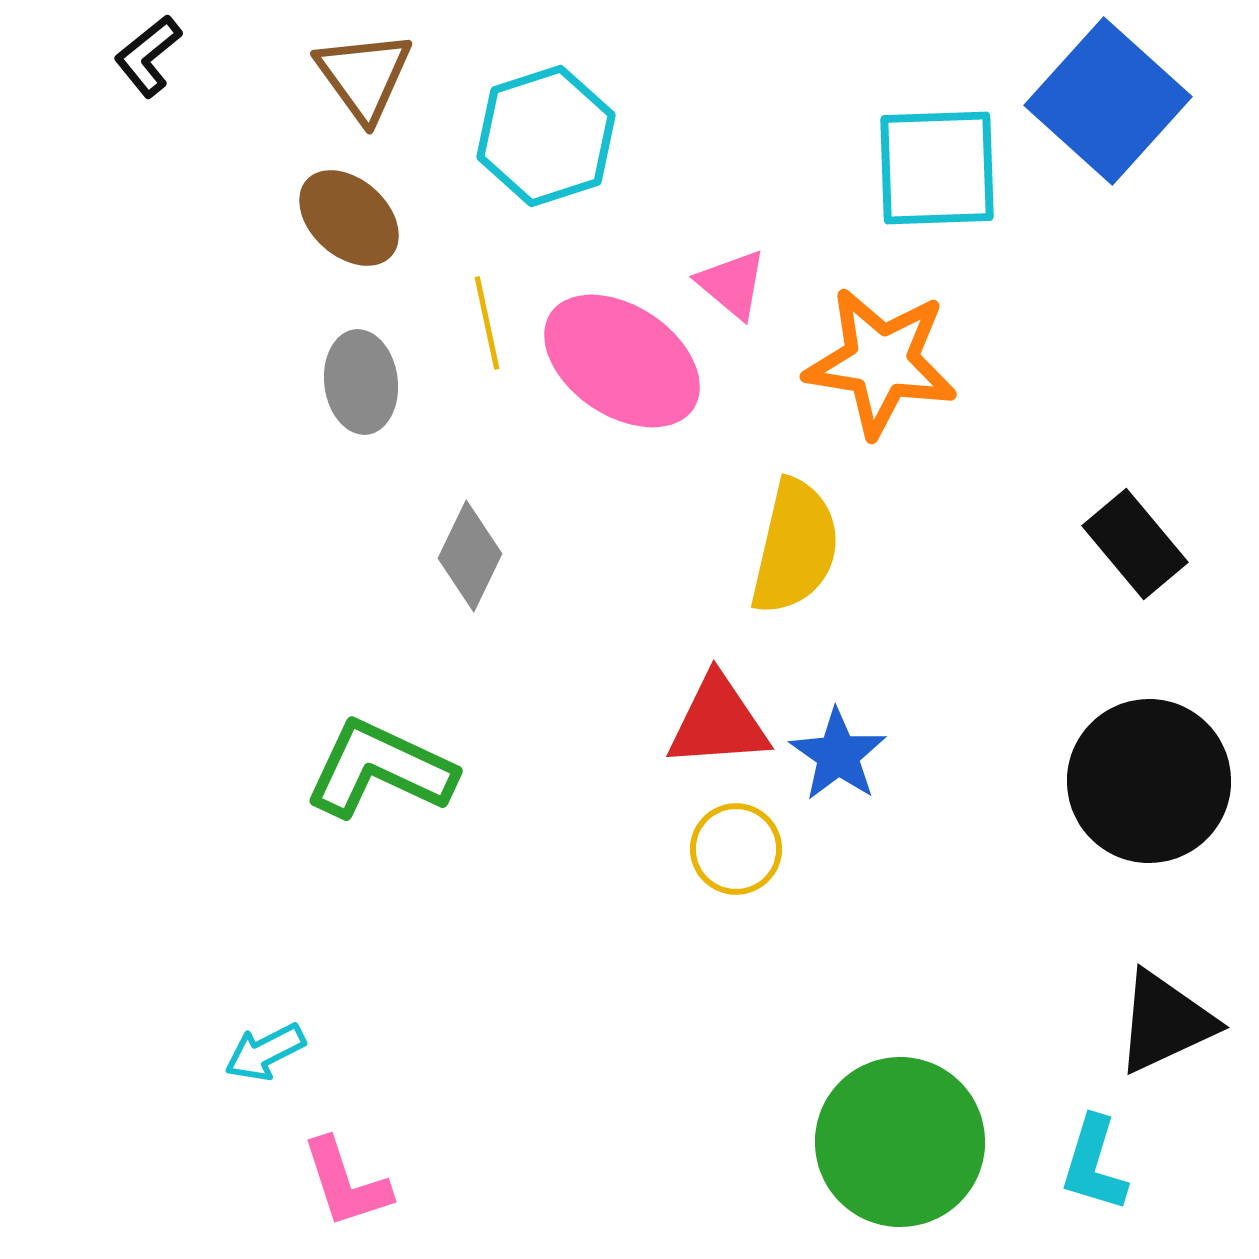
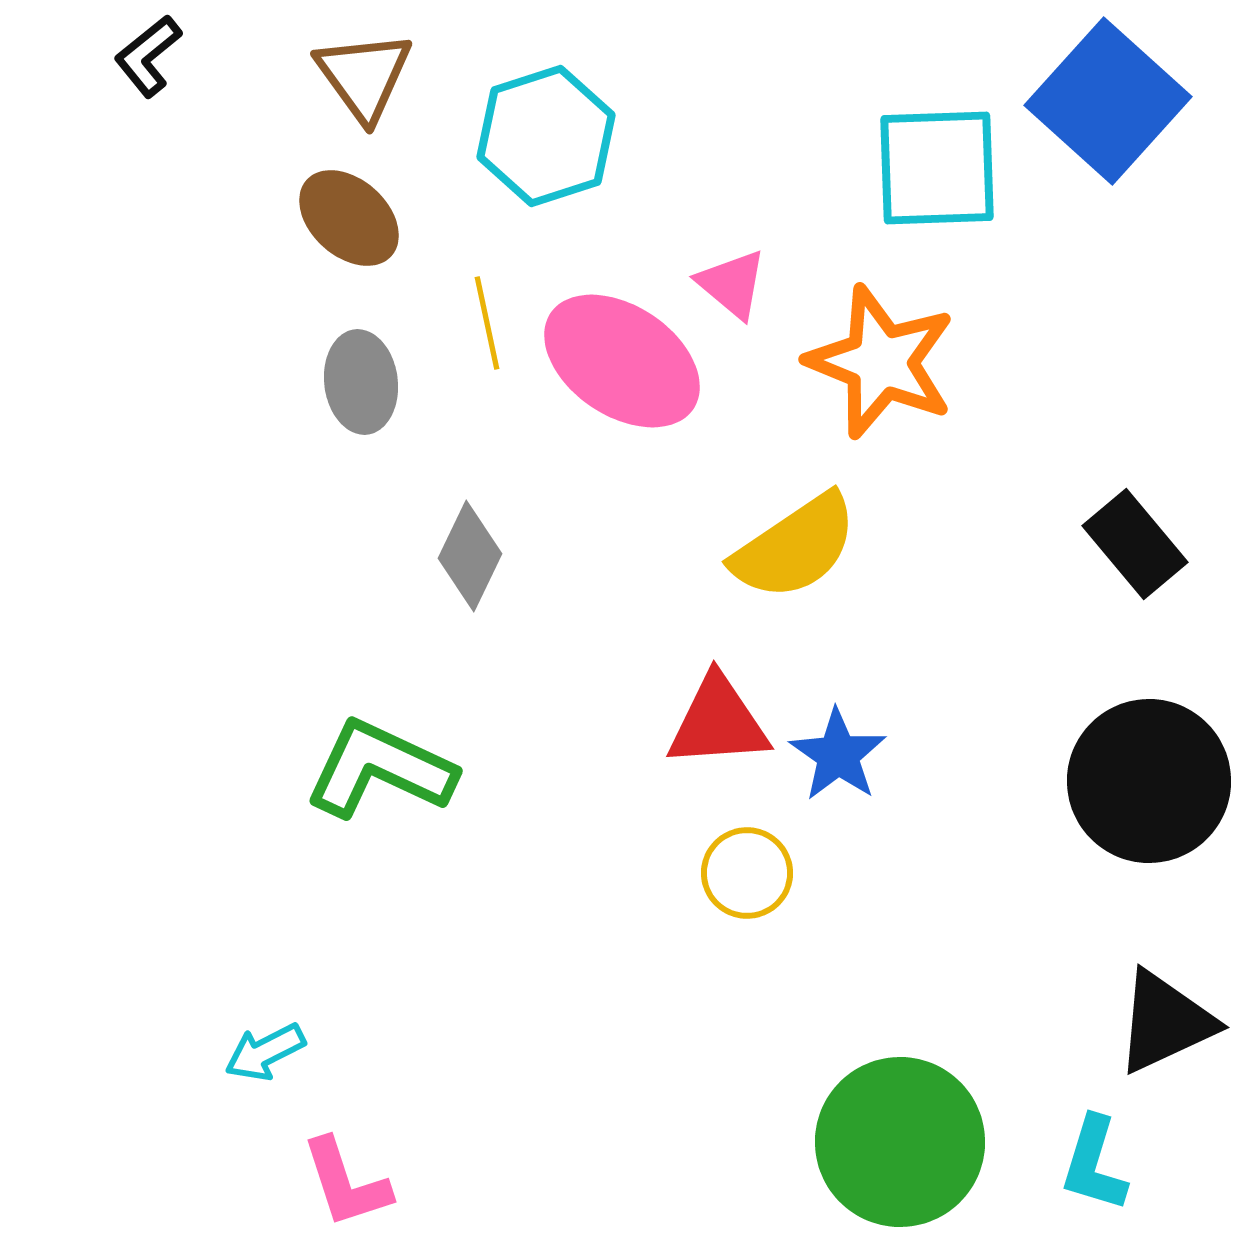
orange star: rotated 13 degrees clockwise
yellow semicircle: rotated 43 degrees clockwise
yellow circle: moved 11 px right, 24 px down
